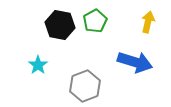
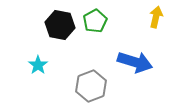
yellow arrow: moved 8 px right, 5 px up
gray hexagon: moved 6 px right
